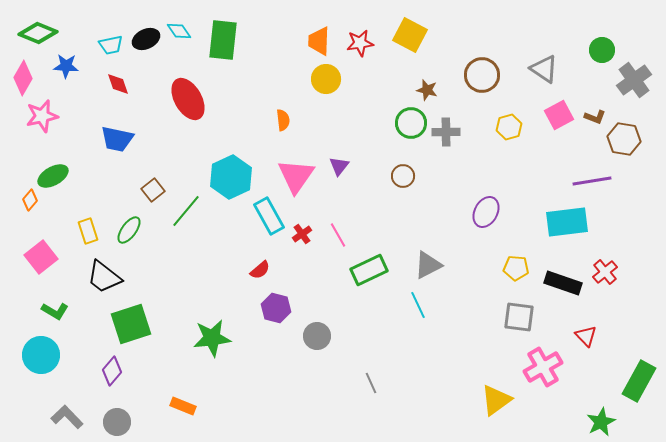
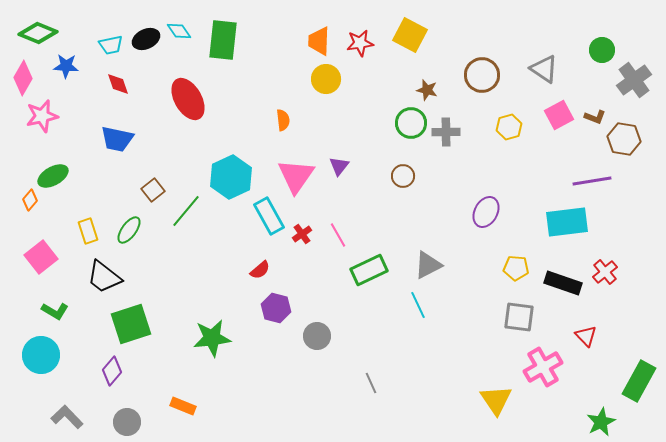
yellow triangle at (496, 400): rotated 28 degrees counterclockwise
gray circle at (117, 422): moved 10 px right
